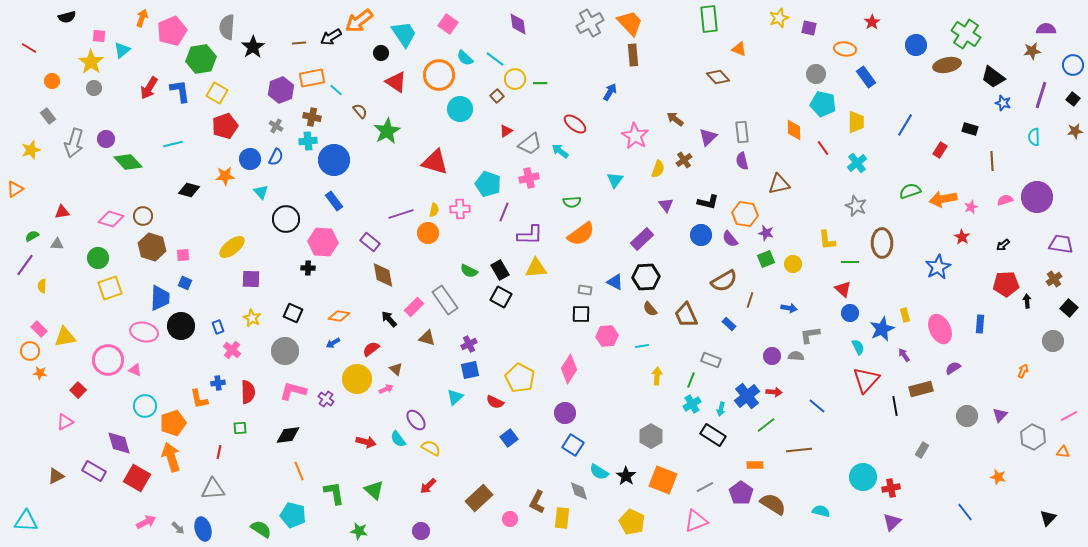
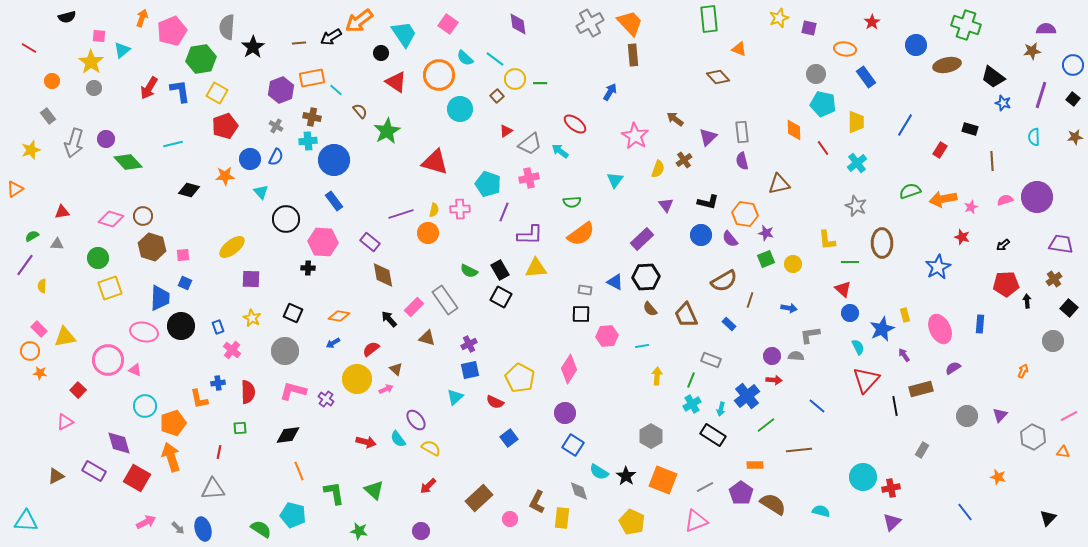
green cross at (966, 34): moved 9 px up; rotated 16 degrees counterclockwise
brown star at (1075, 131): moved 6 px down
red star at (962, 237): rotated 14 degrees counterclockwise
red arrow at (774, 392): moved 12 px up
